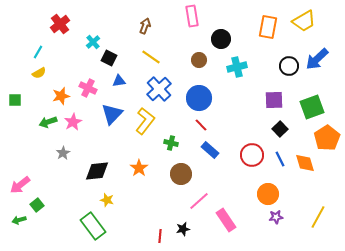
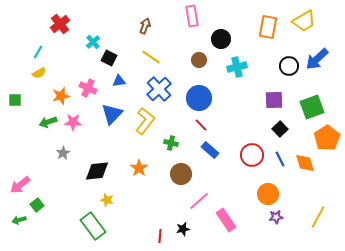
pink star at (73, 122): rotated 30 degrees clockwise
